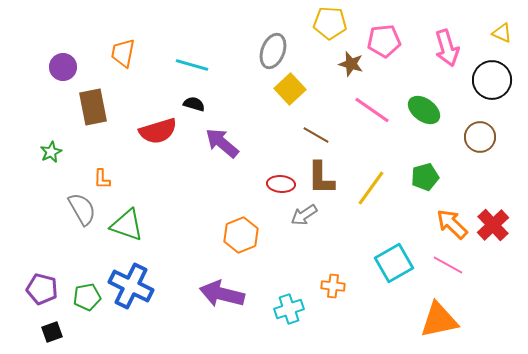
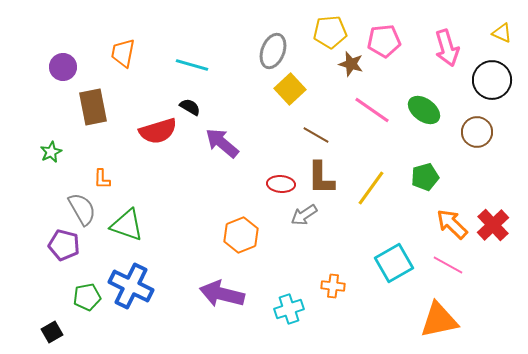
yellow pentagon at (330, 23): moved 9 px down; rotated 8 degrees counterclockwise
black semicircle at (194, 104): moved 4 px left, 3 px down; rotated 15 degrees clockwise
brown circle at (480, 137): moved 3 px left, 5 px up
purple pentagon at (42, 289): moved 22 px right, 44 px up
black square at (52, 332): rotated 10 degrees counterclockwise
